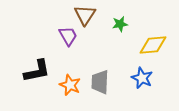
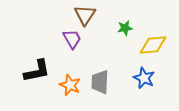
green star: moved 5 px right, 4 px down
purple trapezoid: moved 4 px right, 3 px down
blue star: moved 2 px right
